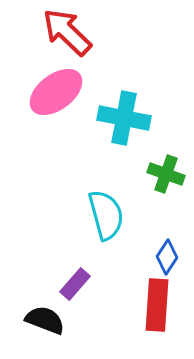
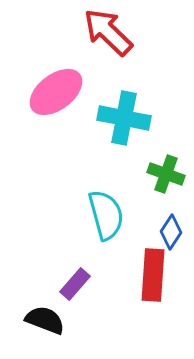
red arrow: moved 41 px right
blue diamond: moved 4 px right, 25 px up
red rectangle: moved 4 px left, 30 px up
